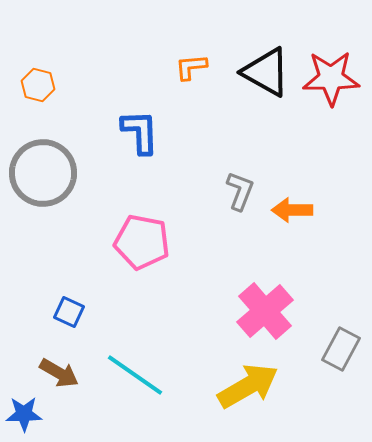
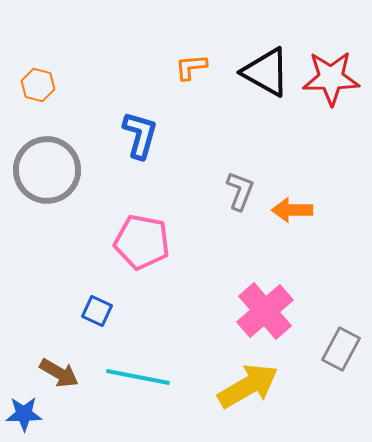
blue L-shape: moved 3 px down; rotated 18 degrees clockwise
gray circle: moved 4 px right, 3 px up
blue square: moved 28 px right, 1 px up
cyan line: moved 3 px right, 2 px down; rotated 24 degrees counterclockwise
